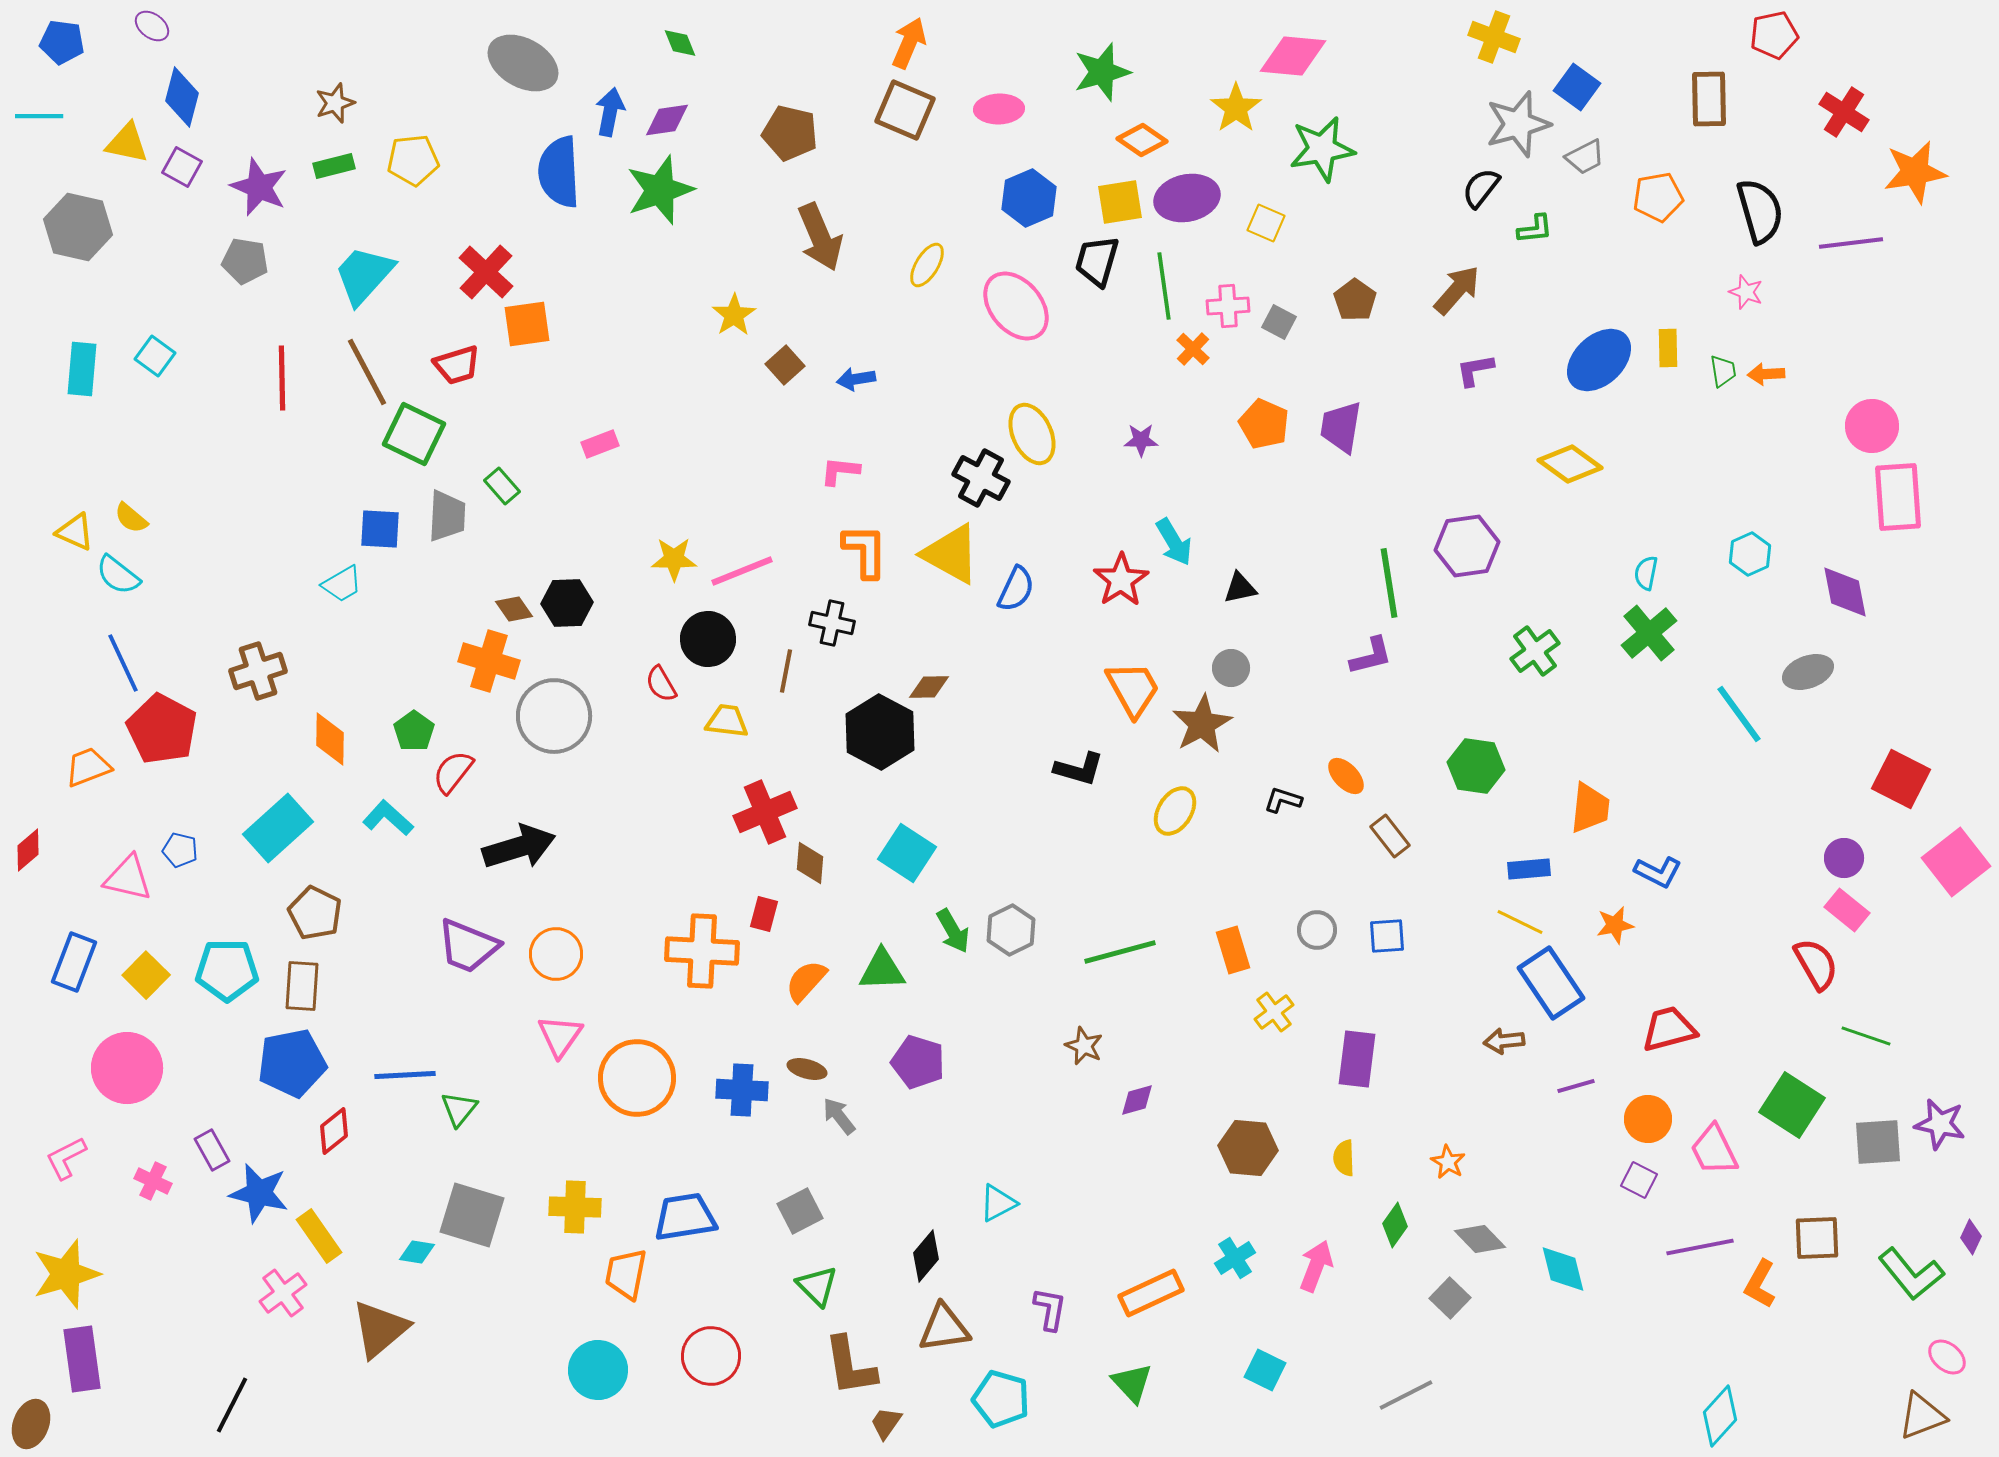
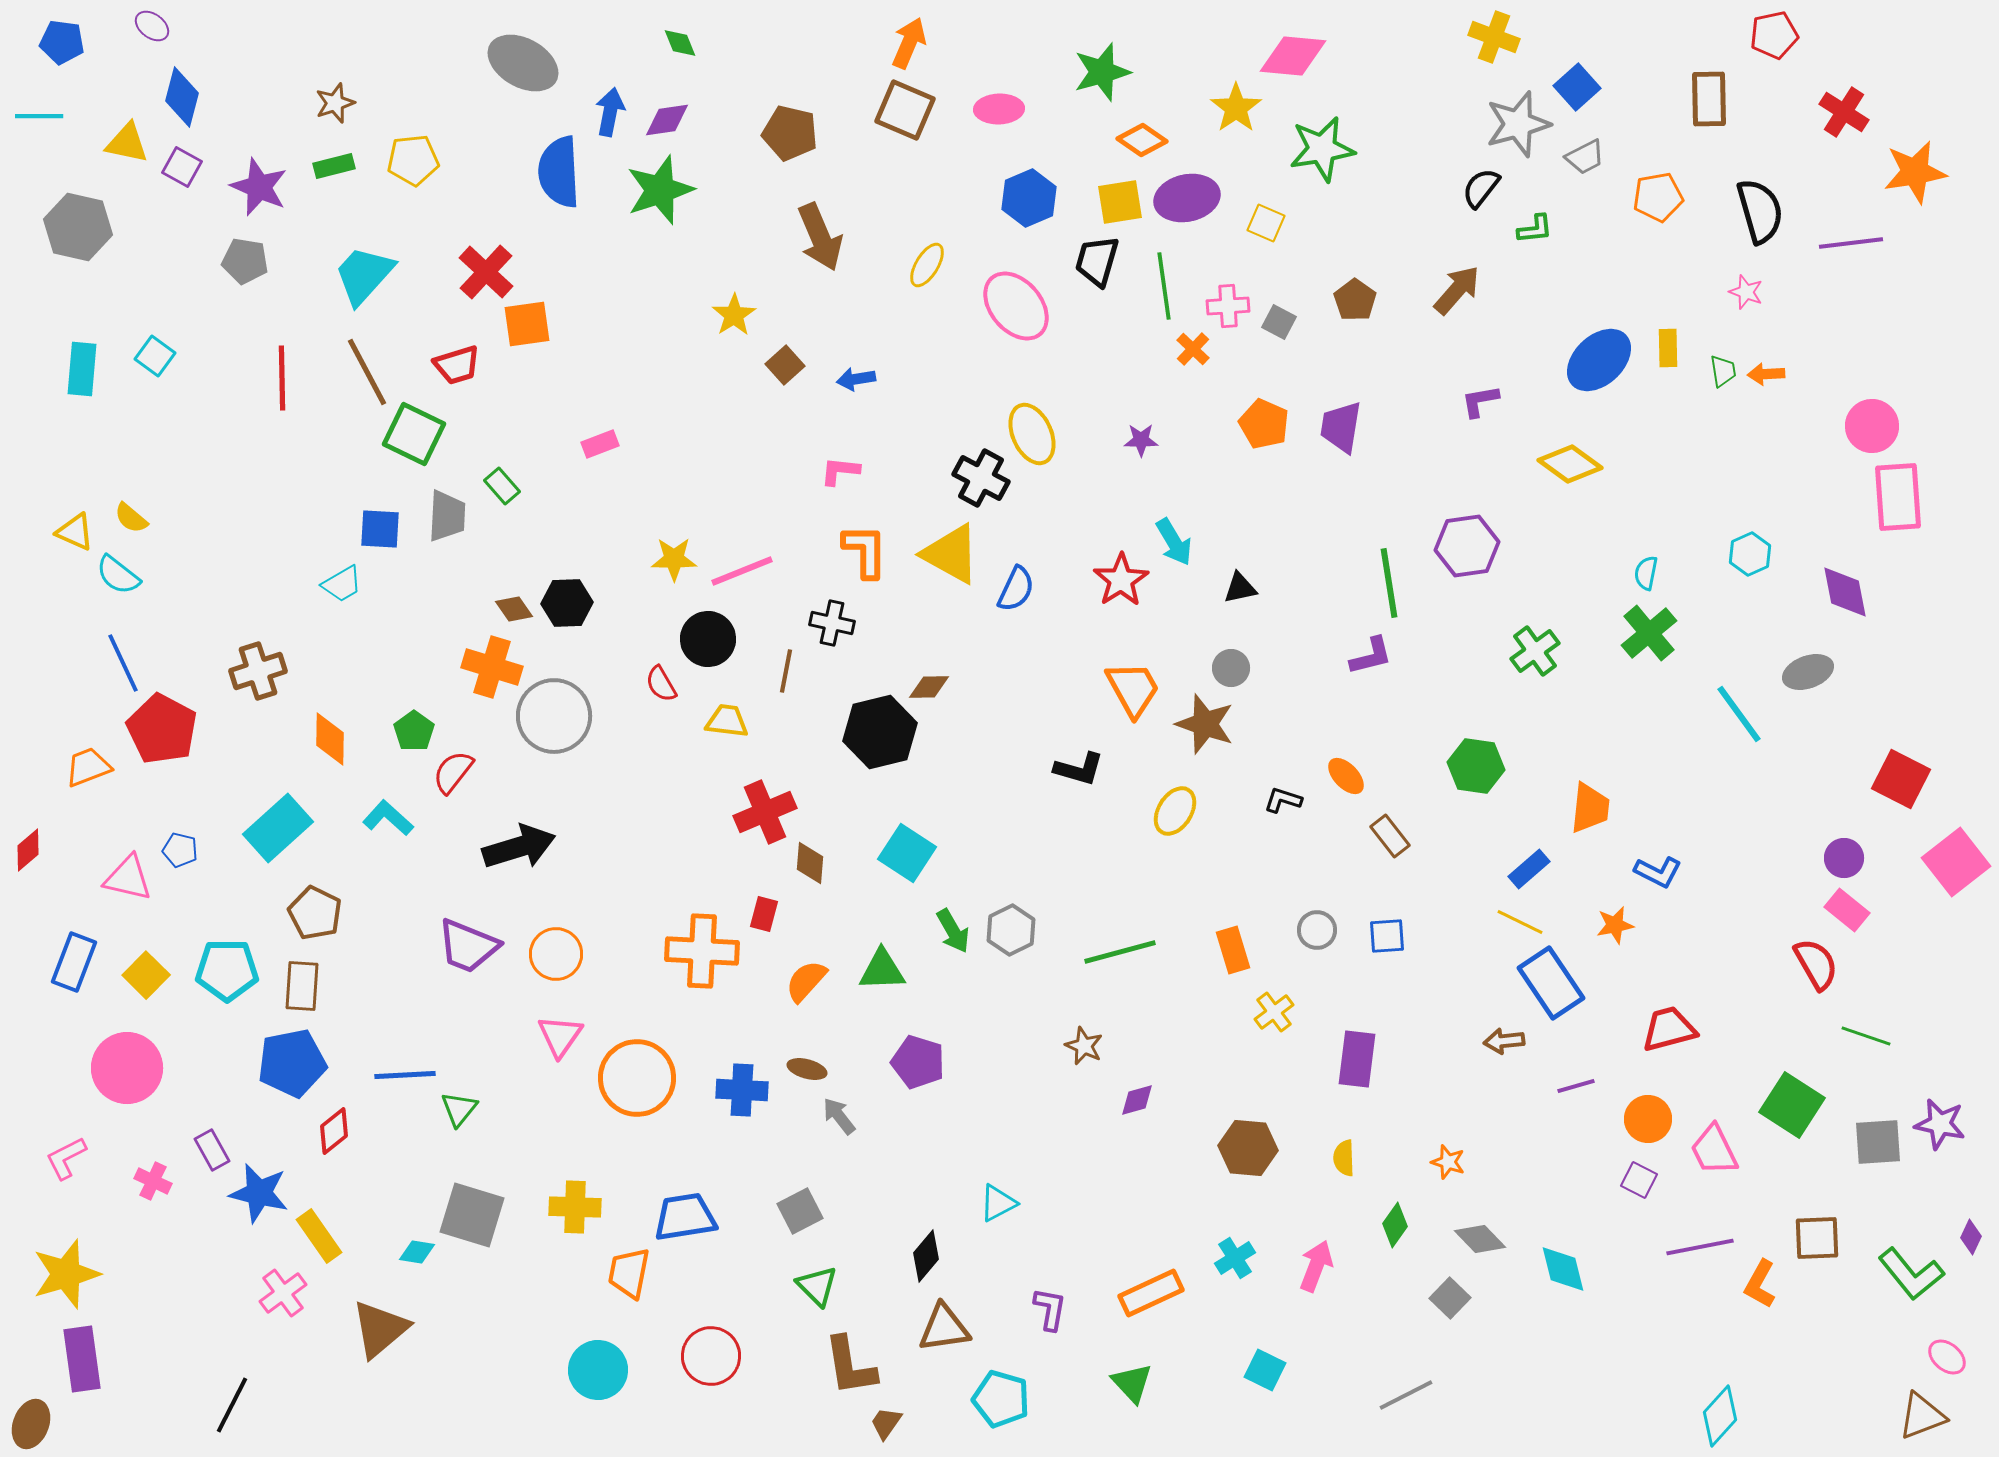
blue square at (1577, 87): rotated 12 degrees clockwise
purple L-shape at (1475, 370): moved 5 px right, 31 px down
orange cross at (489, 661): moved 3 px right, 6 px down
brown star at (1202, 724): moved 3 px right; rotated 24 degrees counterclockwise
black hexagon at (880, 732): rotated 18 degrees clockwise
blue rectangle at (1529, 869): rotated 36 degrees counterclockwise
orange star at (1448, 1162): rotated 12 degrees counterclockwise
orange trapezoid at (626, 1274): moved 3 px right, 1 px up
